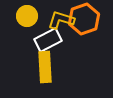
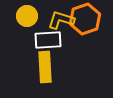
orange hexagon: moved 1 px right
white rectangle: rotated 24 degrees clockwise
